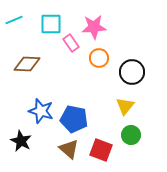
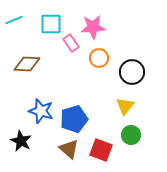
pink star: moved 1 px left
blue pentagon: rotated 28 degrees counterclockwise
